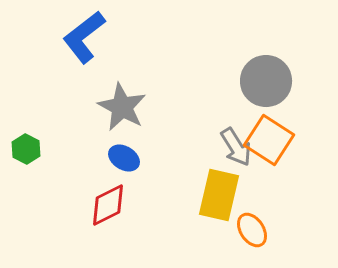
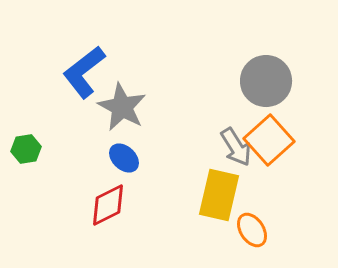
blue L-shape: moved 35 px down
orange square: rotated 15 degrees clockwise
green hexagon: rotated 24 degrees clockwise
blue ellipse: rotated 12 degrees clockwise
